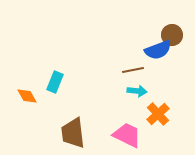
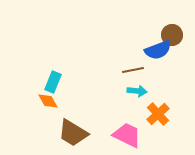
cyan rectangle: moved 2 px left
orange diamond: moved 21 px right, 5 px down
brown trapezoid: rotated 52 degrees counterclockwise
